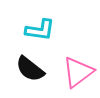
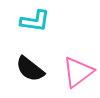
cyan L-shape: moved 5 px left, 9 px up
